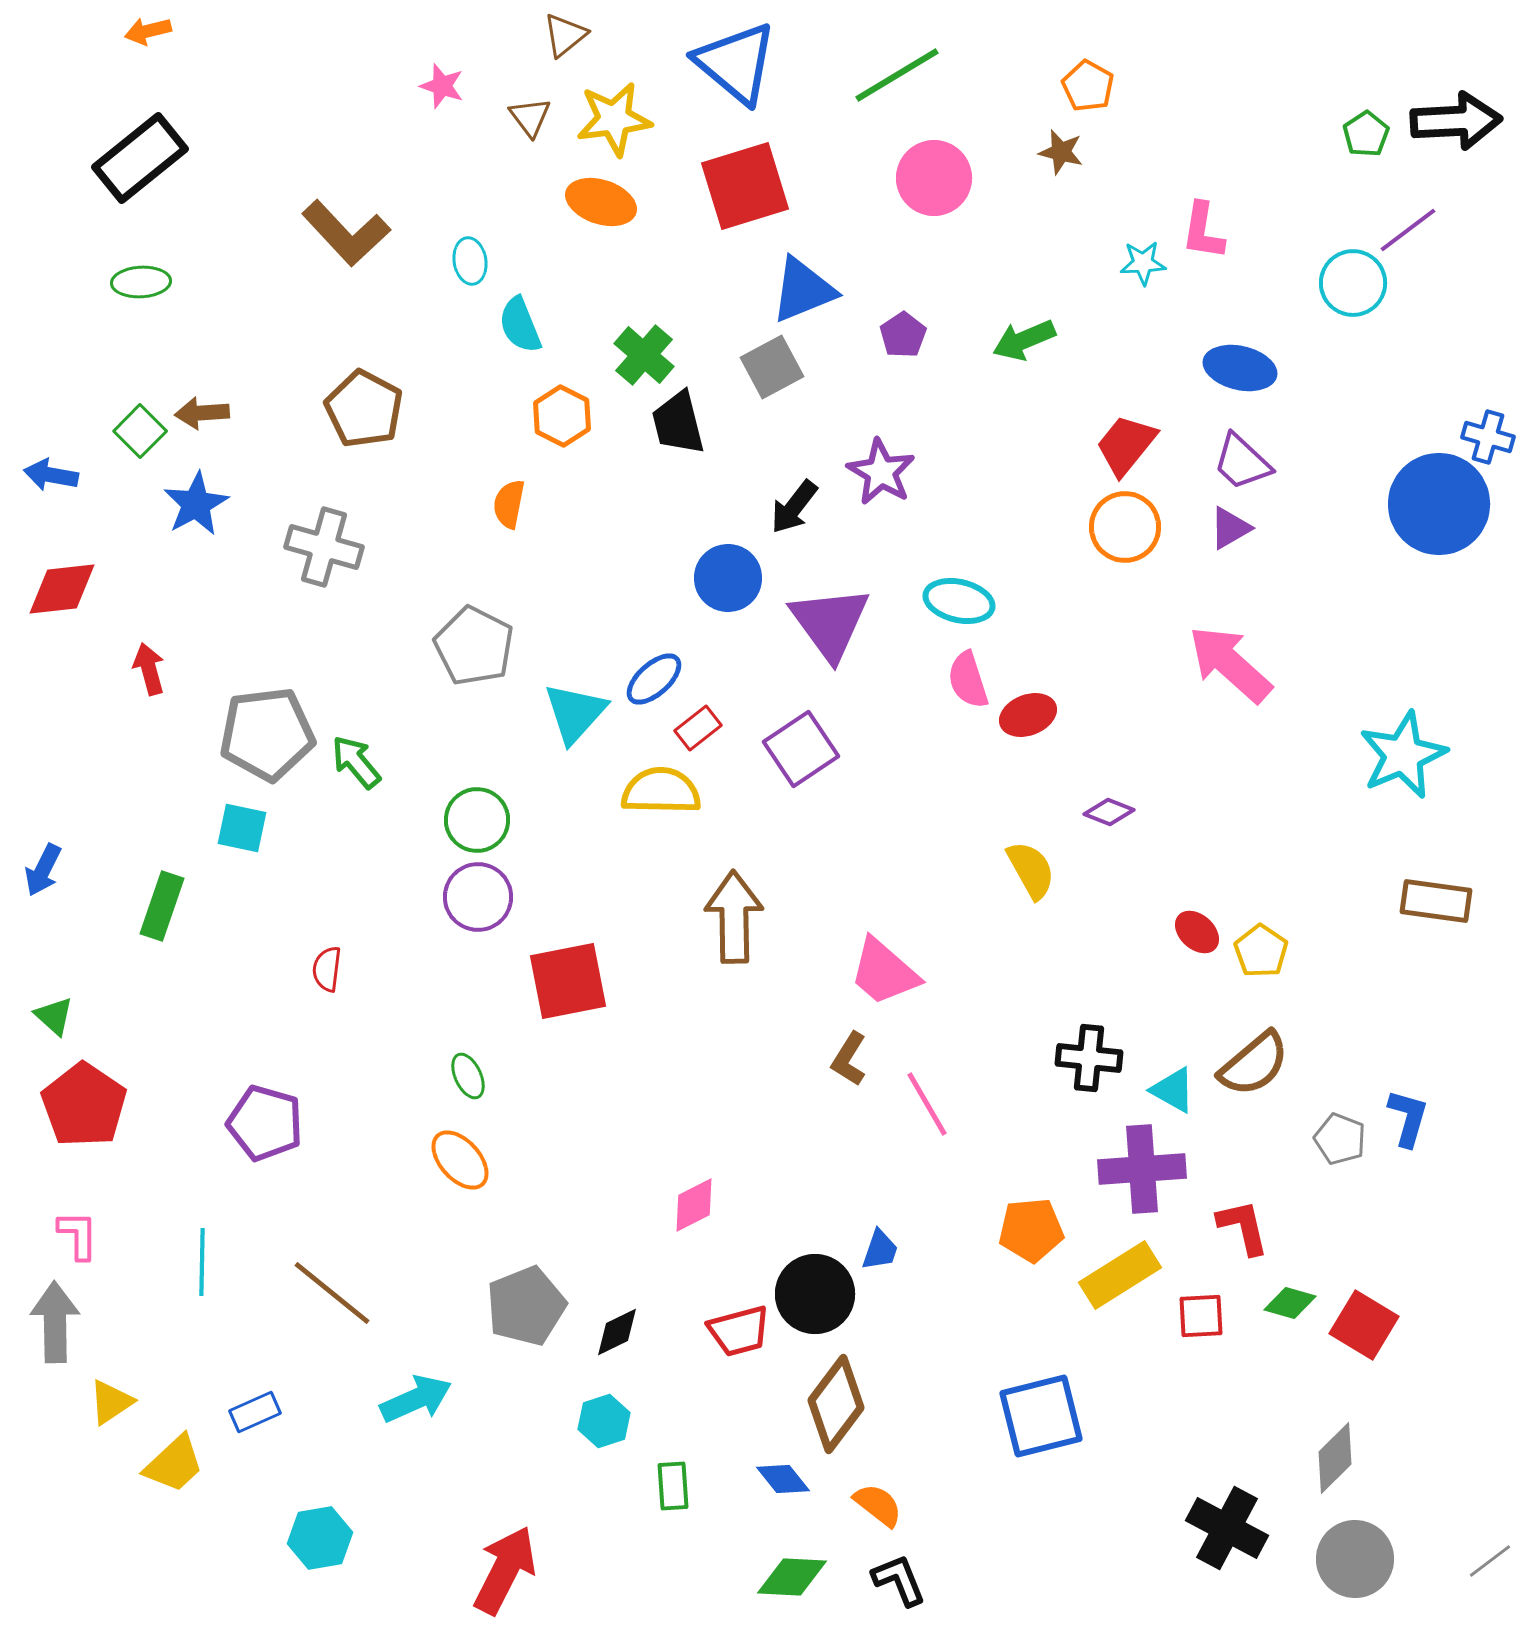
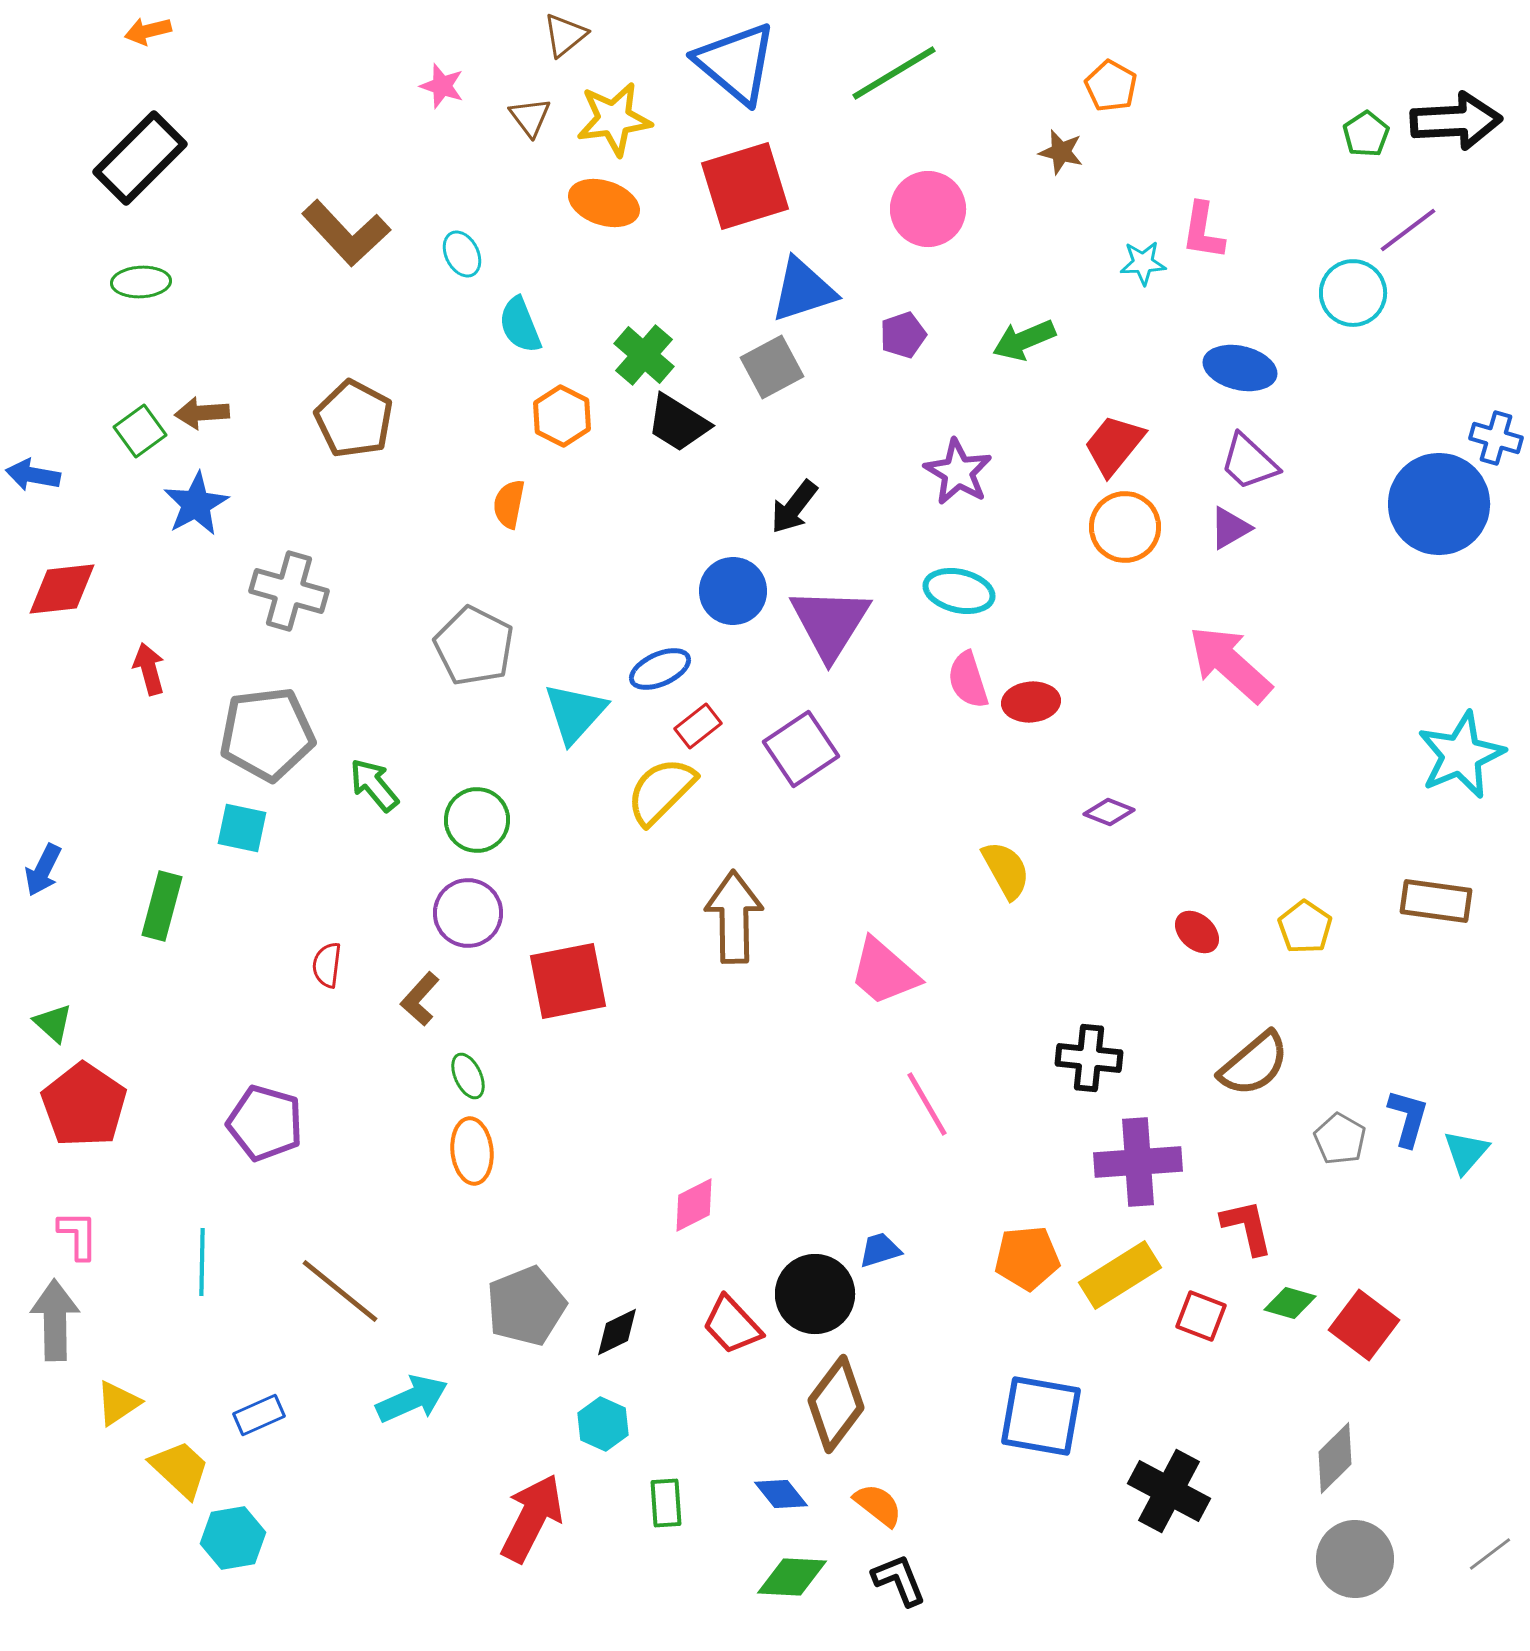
green line at (897, 75): moved 3 px left, 2 px up
orange pentagon at (1088, 86): moved 23 px right
black rectangle at (140, 158): rotated 6 degrees counterclockwise
pink circle at (934, 178): moved 6 px left, 31 px down
orange ellipse at (601, 202): moved 3 px right, 1 px down
cyan ellipse at (470, 261): moved 8 px left, 7 px up; rotated 18 degrees counterclockwise
cyan circle at (1353, 283): moved 10 px down
blue triangle at (803, 290): rotated 4 degrees clockwise
purple pentagon at (903, 335): rotated 15 degrees clockwise
brown pentagon at (364, 409): moved 10 px left, 10 px down
black trapezoid at (678, 423): rotated 44 degrees counterclockwise
green square at (140, 431): rotated 9 degrees clockwise
blue cross at (1488, 437): moved 8 px right, 1 px down
red trapezoid at (1126, 445): moved 12 px left
purple trapezoid at (1242, 462): moved 7 px right
purple star at (881, 472): moved 77 px right
blue arrow at (51, 475): moved 18 px left
gray cross at (324, 547): moved 35 px left, 44 px down
blue circle at (728, 578): moved 5 px right, 13 px down
cyan ellipse at (959, 601): moved 10 px up
purple triangle at (830, 623): rotated 8 degrees clockwise
blue ellipse at (654, 679): moved 6 px right, 10 px up; rotated 18 degrees clockwise
red ellipse at (1028, 715): moved 3 px right, 13 px up; rotated 16 degrees clockwise
red rectangle at (698, 728): moved 2 px up
cyan star at (1403, 755): moved 58 px right
green arrow at (356, 762): moved 18 px right, 23 px down
yellow semicircle at (661, 791): rotated 46 degrees counterclockwise
yellow semicircle at (1031, 870): moved 25 px left
purple circle at (478, 897): moved 10 px left, 16 px down
green rectangle at (162, 906): rotated 4 degrees counterclockwise
yellow pentagon at (1261, 951): moved 44 px right, 24 px up
red semicircle at (327, 969): moved 4 px up
green triangle at (54, 1016): moved 1 px left, 7 px down
brown L-shape at (849, 1059): moved 429 px left, 60 px up; rotated 10 degrees clockwise
cyan triangle at (1173, 1090): moved 293 px right, 62 px down; rotated 42 degrees clockwise
gray pentagon at (1340, 1139): rotated 9 degrees clockwise
orange ellipse at (460, 1160): moved 12 px right, 9 px up; rotated 36 degrees clockwise
purple cross at (1142, 1169): moved 4 px left, 7 px up
red L-shape at (1243, 1227): moved 4 px right
orange pentagon at (1031, 1230): moved 4 px left, 28 px down
blue trapezoid at (880, 1250): rotated 126 degrees counterclockwise
brown line at (332, 1293): moved 8 px right, 2 px up
red square at (1201, 1316): rotated 24 degrees clockwise
gray arrow at (55, 1322): moved 2 px up
red square at (1364, 1325): rotated 6 degrees clockwise
red trapezoid at (739, 1331): moved 7 px left, 6 px up; rotated 62 degrees clockwise
cyan arrow at (416, 1399): moved 4 px left
yellow triangle at (111, 1402): moved 7 px right, 1 px down
blue rectangle at (255, 1412): moved 4 px right, 3 px down
blue square at (1041, 1416): rotated 24 degrees clockwise
cyan hexagon at (604, 1421): moved 1 px left, 3 px down; rotated 18 degrees counterclockwise
yellow trapezoid at (174, 1464): moved 6 px right, 5 px down; rotated 94 degrees counterclockwise
blue diamond at (783, 1479): moved 2 px left, 15 px down
green rectangle at (673, 1486): moved 7 px left, 17 px down
black cross at (1227, 1528): moved 58 px left, 37 px up
cyan hexagon at (320, 1538): moved 87 px left
gray line at (1490, 1561): moved 7 px up
red arrow at (505, 1570): moved 27 px right, 52 px up
